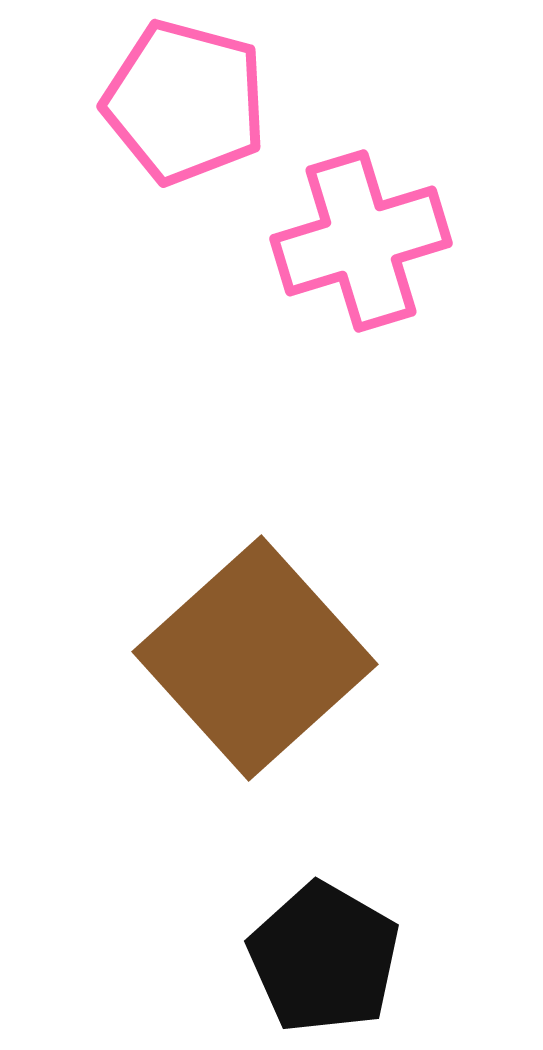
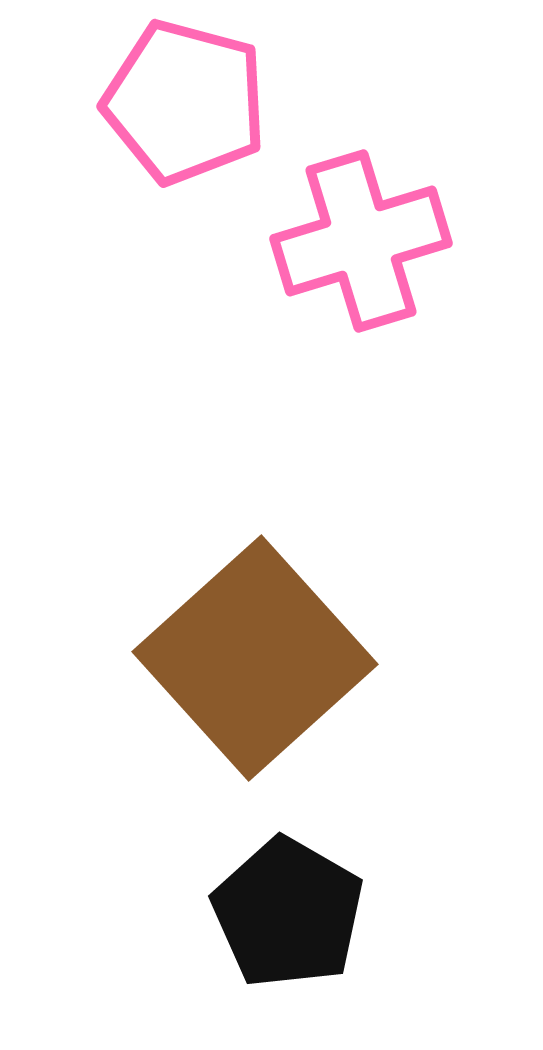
black pentagon: moved 36 px left, 45 px up
